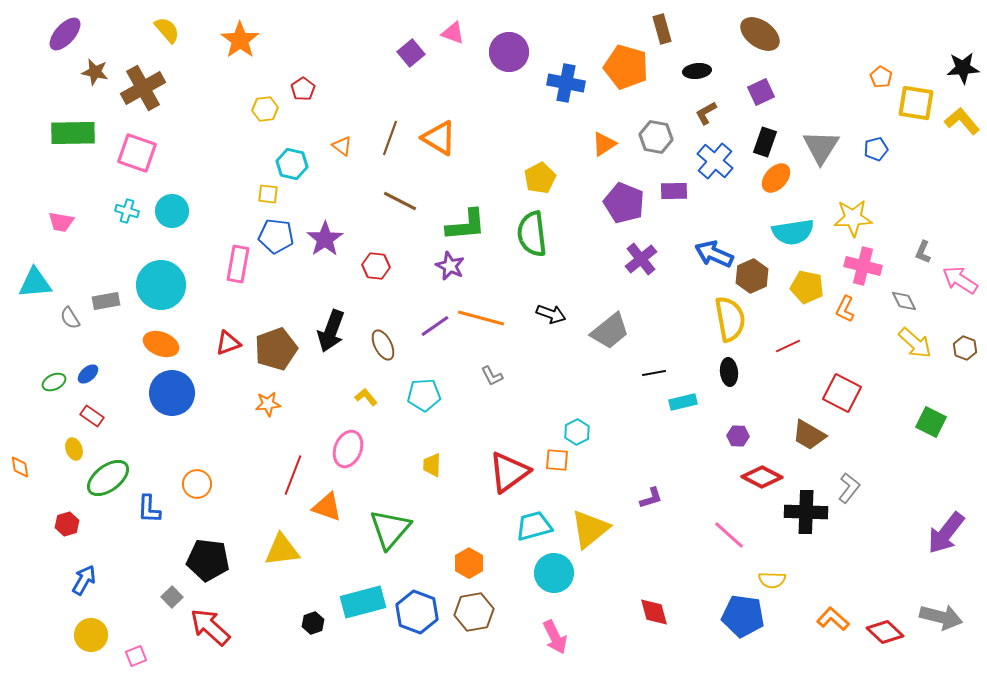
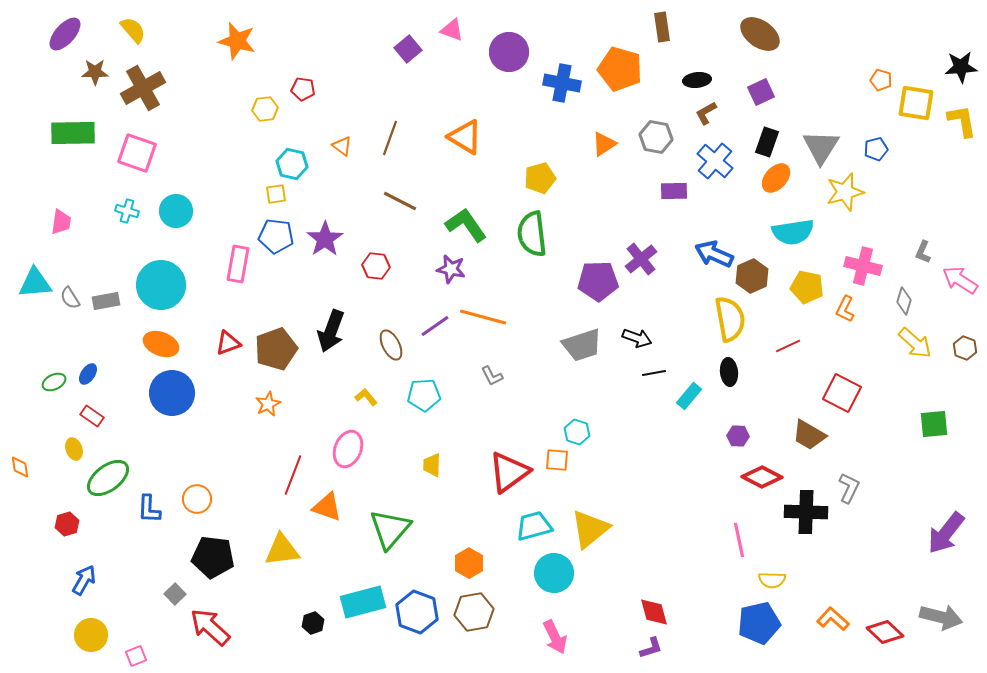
brown rectangle at (662, 29): moved 2 px up; rotated 8 degrees clockwise
yellow semicircle at (167, 30): moved 34 px left
pink triangle at (453, 33): moved 1 px left, 3 px up
orange star at (240, 40): moved 3 px left, 1 px down; rotated 21 degrees counterclockwise
purple square at (411, 53): moved 3 px left, 4 px up
orange pentagon at (626, 67): moved 6 px left, 2 px down
black star at (963, 68): moved 2 px left, 1 px up
black ellipse at (697, 71): moved 9 px down
brown star at (95, 72): rotated 12 degrees counterclockwise
orange pentagon at (881, 77): moved 3 px down; rotated 15 degrees counterclockwise
blue cross at (566, 83): moved 4 px left
red pentagon at (303, 89): rotated 30 degrees counterclockwise
yellow L-shape at (962, 121): rotated 30 degrees clockwise
orange triangle at (439, 138): moved 26 px right, 1 px up
black rectangle at (765, 142): moved 2 px right
yellow pentagon at (540, 178): rotated 12 degrees clockwise
yellow square at (268, 194): moved 8 px right; rotated 15 degrees counterclockwise
purple pentagon at (624, 203): moved 26 px left, 78 px down; rotated 24 degrees counterclockwise
cyan circle at (172, 211): moved 4 px right
yellow star at (853, 218): moved 8 px left, 26 px up; rotated 12 degrees counterclockwise
pink trapezoid at (61, 222): rotated 92 degrees counterclockwise
green L-shape at (466, 225): rotated 120 degrees counterclockwise
purple star at (450, 266): moved 1 px right, 3 px down; rotated 12 degrees counterclockwise
gray diamond at (904, 301): rotated 44 degrees clockwise
black arrow at (551, 314): moved 86 px right, 24 px down
gray semicircle at (70, 318): moved 20 px up
orange line at (481, 318): moved 2 px right, 1 px up
gray trapezoid at (610, 331): moved 28 px left, 14 px down; rotated 21 degrees clockwise
brown ellipse at (383, 345): moved 8 px right
blue ellipse at (88, 374): rotated 15 degrees counterclockwise
cyan rectangle at (683, 402): moved 6 px right, 6 px up; rotated 36 degrees counterclockwise
orange star at (268, 404): rotated 20 degrees counterclockwise
green square at (931, 422): moved 3 px right, 2 px down; rotated 32 degrees counterclockwise
cyan hexagon at (577, 432): rotated 15 degrees counterclockwise
orange circle at (197, 484): moved 15 px down
gray L-shape at (849, 488): rotated 12 degrees counterclockwise
purple L-shape at (651, 498): moved 150 px down
pink line at (729, 535): moved 10 px right, 5 px down; rotated 36 degrees clockwise
black pentagon at (208, 560): moved 5 px right, 3 px up
gray square at (172, 597): moved 3 px right, 3 px up
blue pentagon at (743, 616): moved 16 px right, 7 px down; rotated 21 degrees counterclockwise
